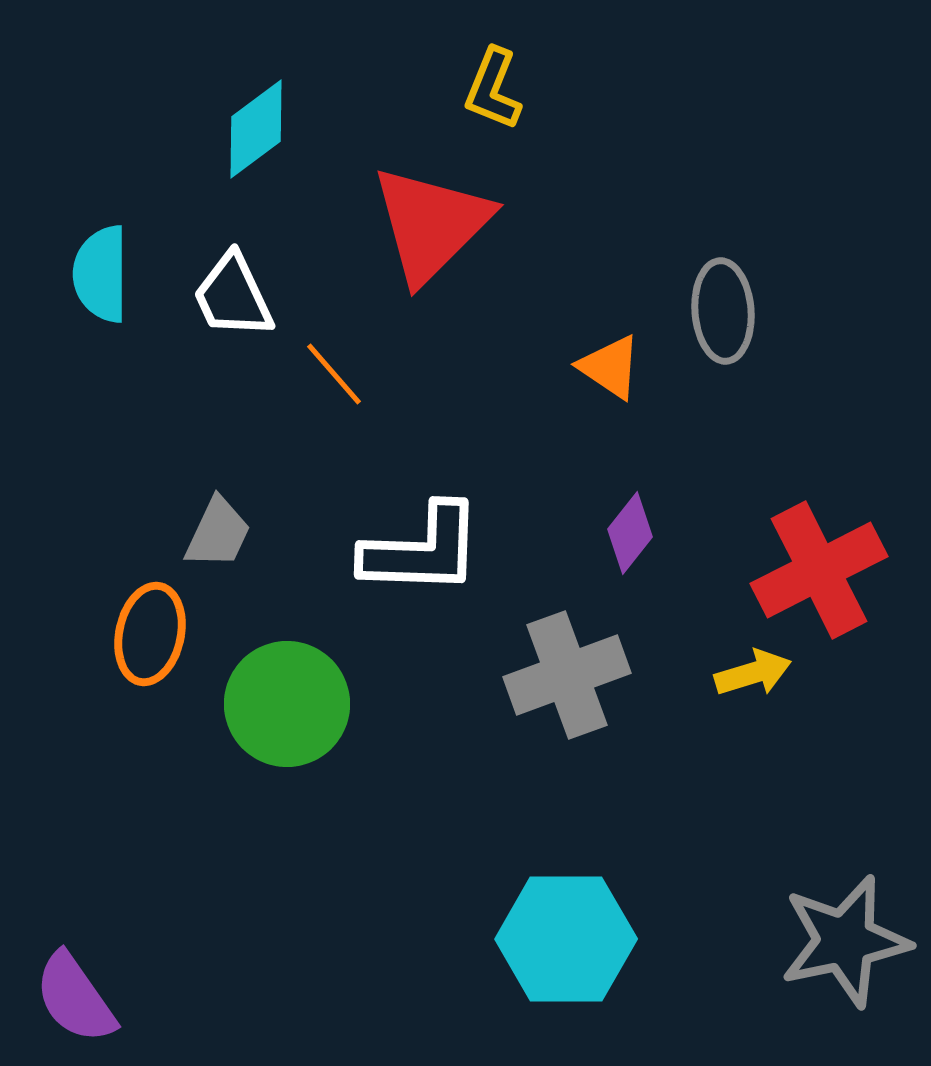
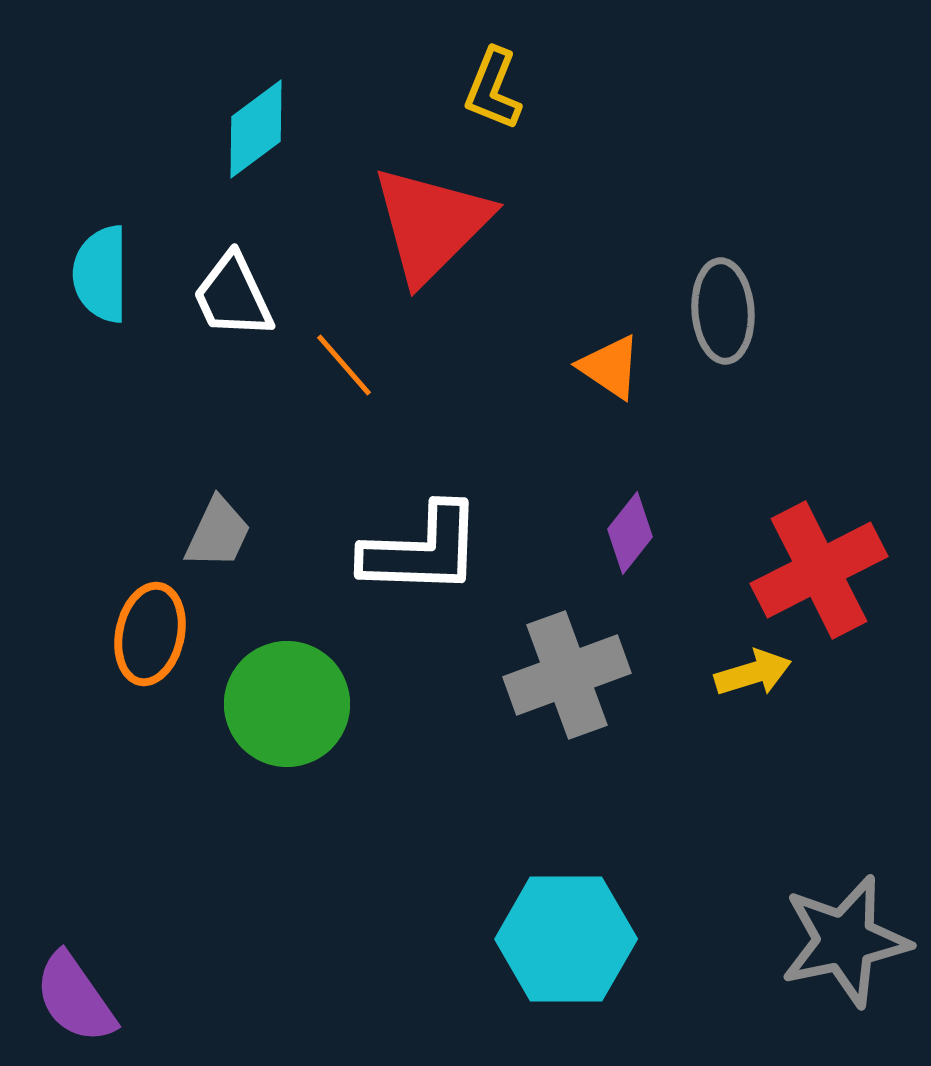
orange line: moved 10 px right, 9 px up
